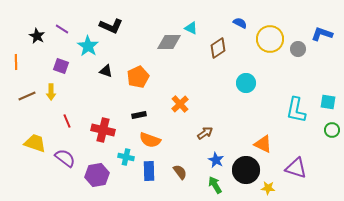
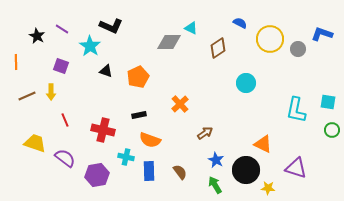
cyan star: moved 2 px right
red line: moved 2 px left, 1 px up
